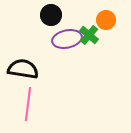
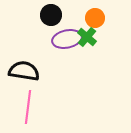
orange circle: moved 11 px left, 2 px up
green cross: moved 2 px left, 2 px down
black semicircle: moved 1 px right, 2 px down
pink line: moved 3 px down
